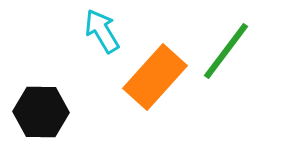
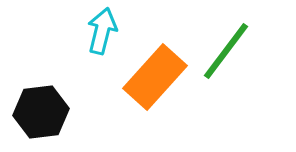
cyan arrow: rotated 45 degrees clockwise
black hexagon: rotated 8 degrees counterclockwise
